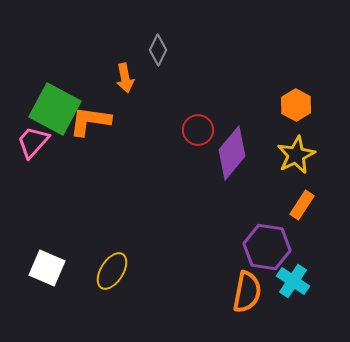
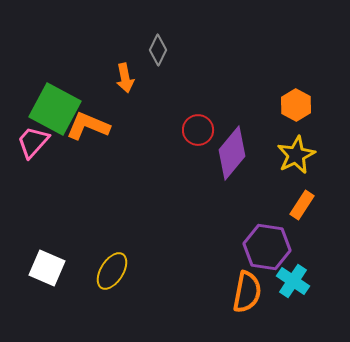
orange L-shape: moved 2 px left, 5 px down; rotated 15 degrees clockwise
